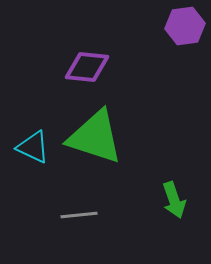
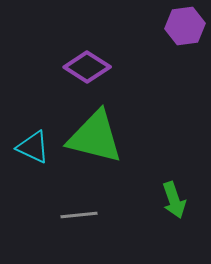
purple diamond: rotated 27 degrees clockwise
green triangle: rotated 4 degrees counterclockwise
